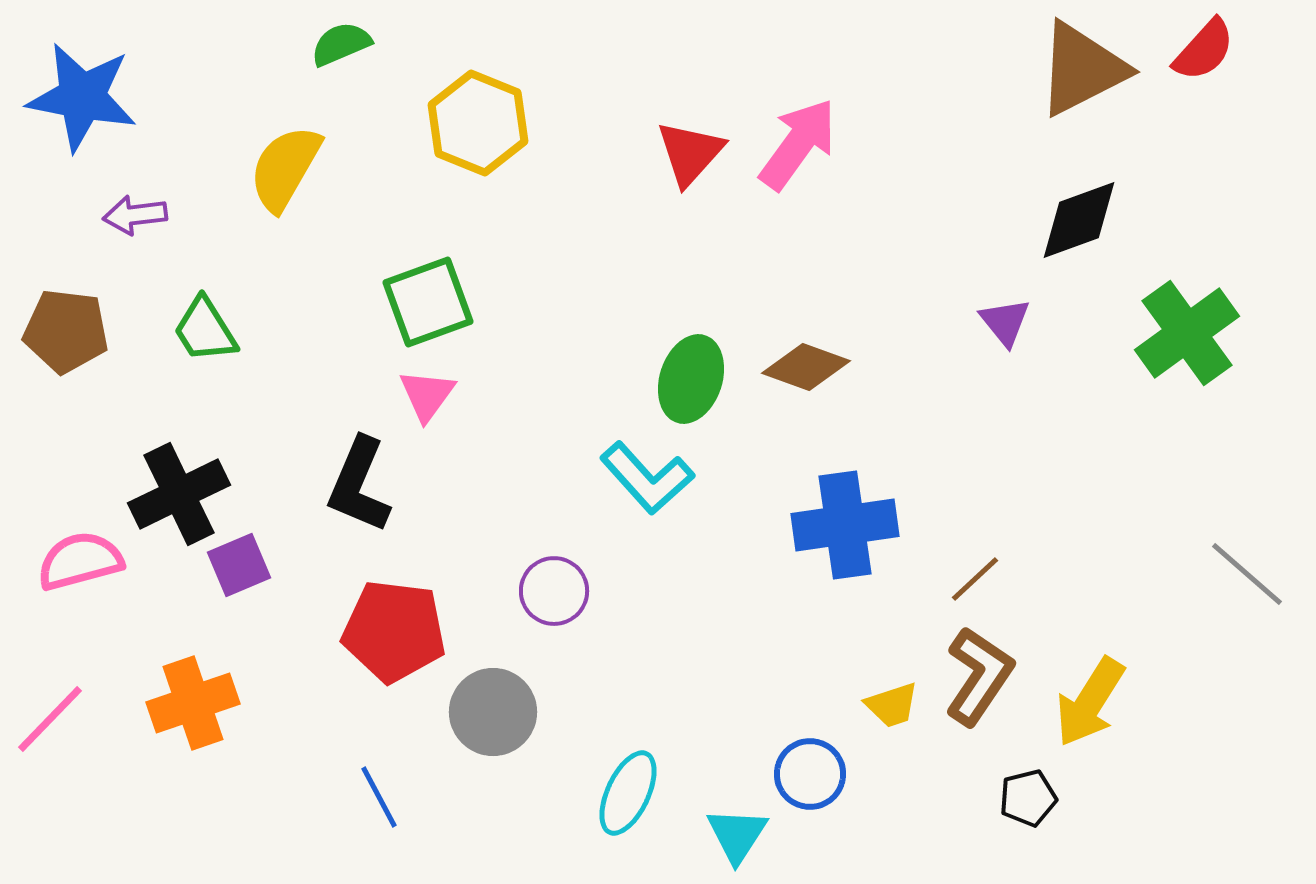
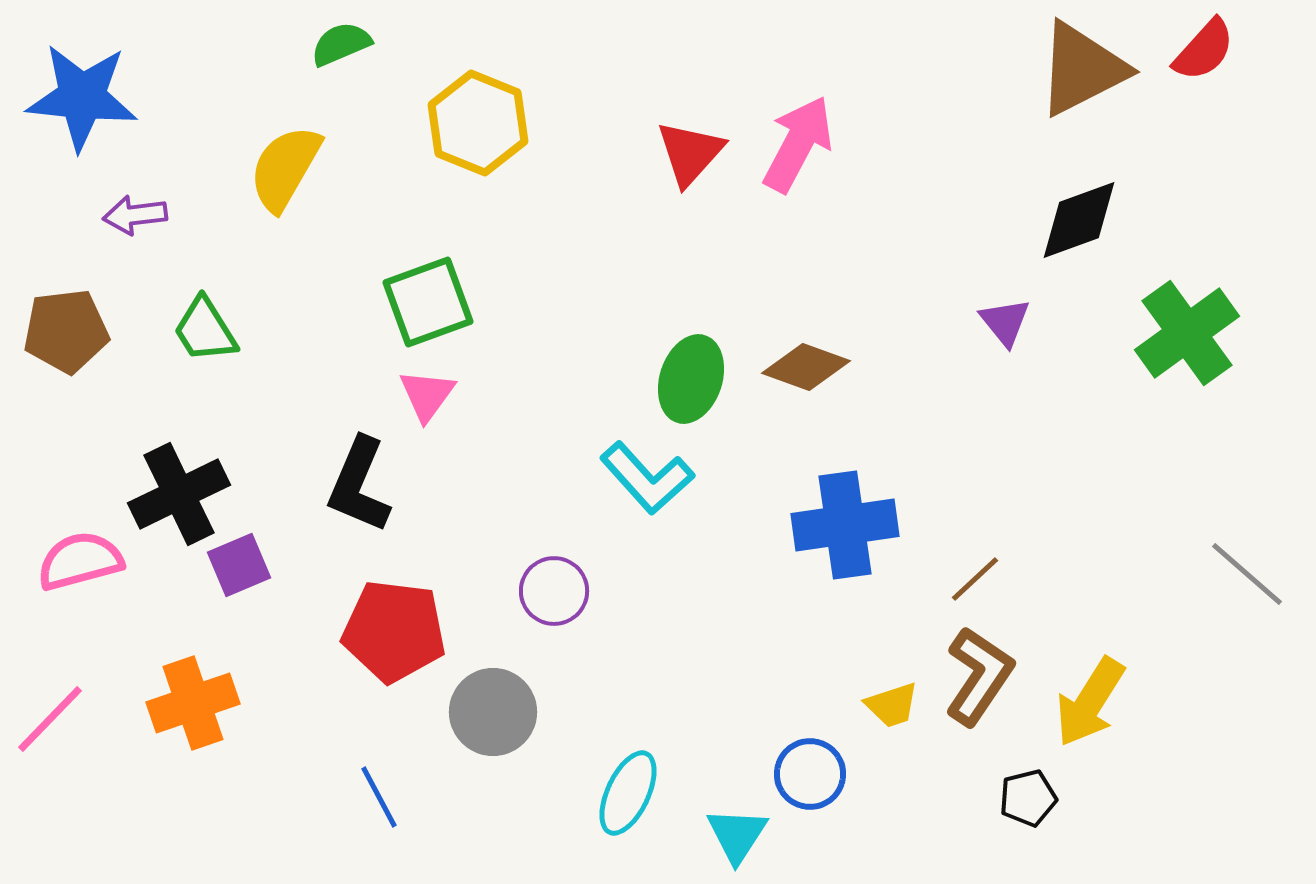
blue star: rotated 5 degrees counterclockwise
pink arrow: rotated 8 degrees counterclockwise
brown pentagon: rotated 14 degrees counterclockwise
